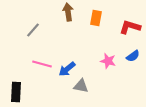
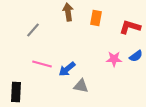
blue semicircle: moved 3 px right
pink star: moved 6 px right, 2 px up; rotated 14 degrees counterclockwise
